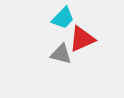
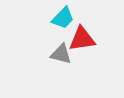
red triangle: rotated 16 degrees clockwise
